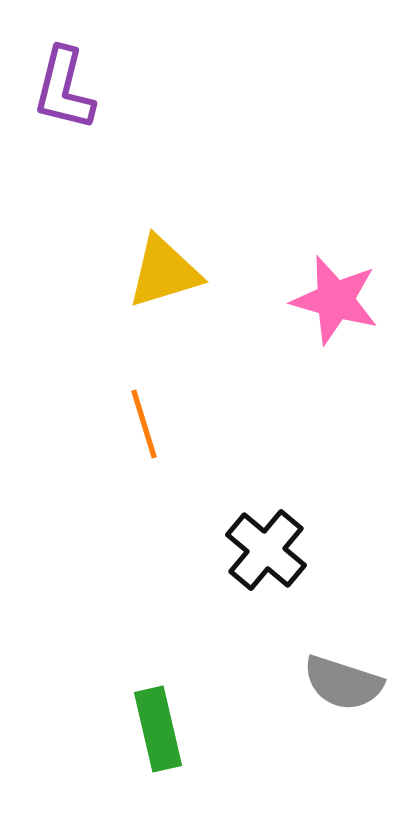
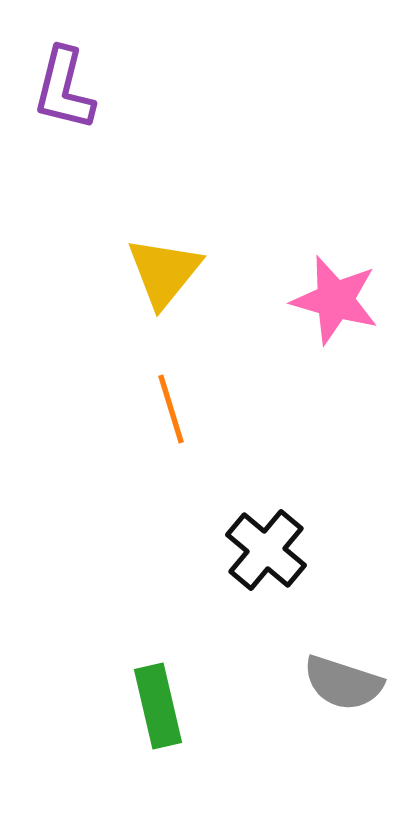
yellow triangle: rotated 34 degrees counterclockwise
orange line: moved 27 px right, 15 px up
green rectangle: moved 23 px up
